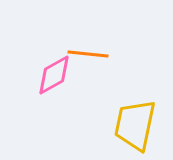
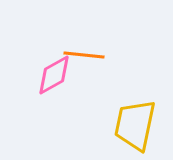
orange line: moved 4 px left, 1 px down
